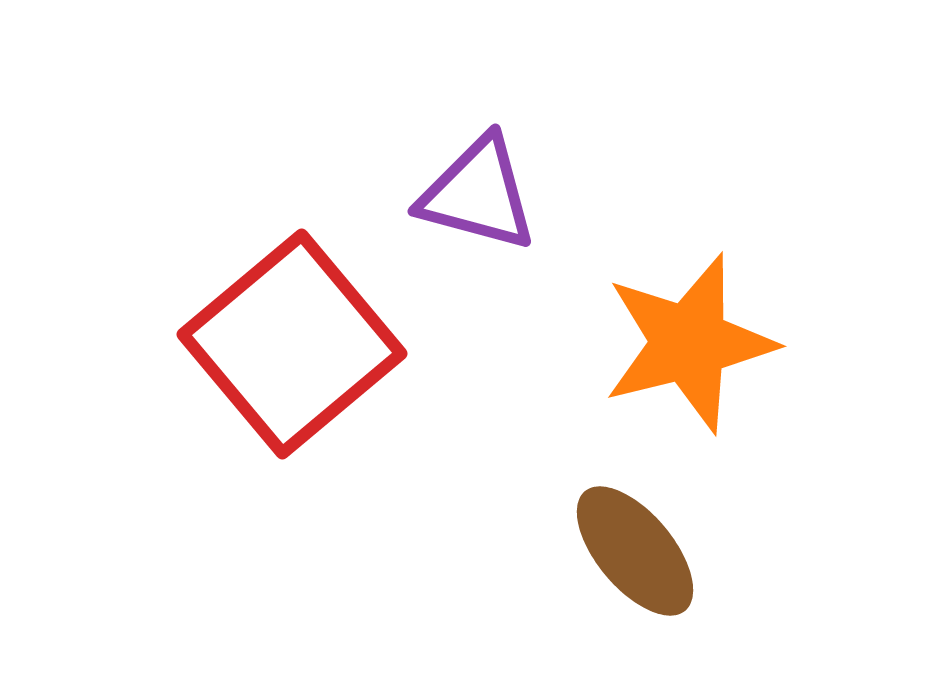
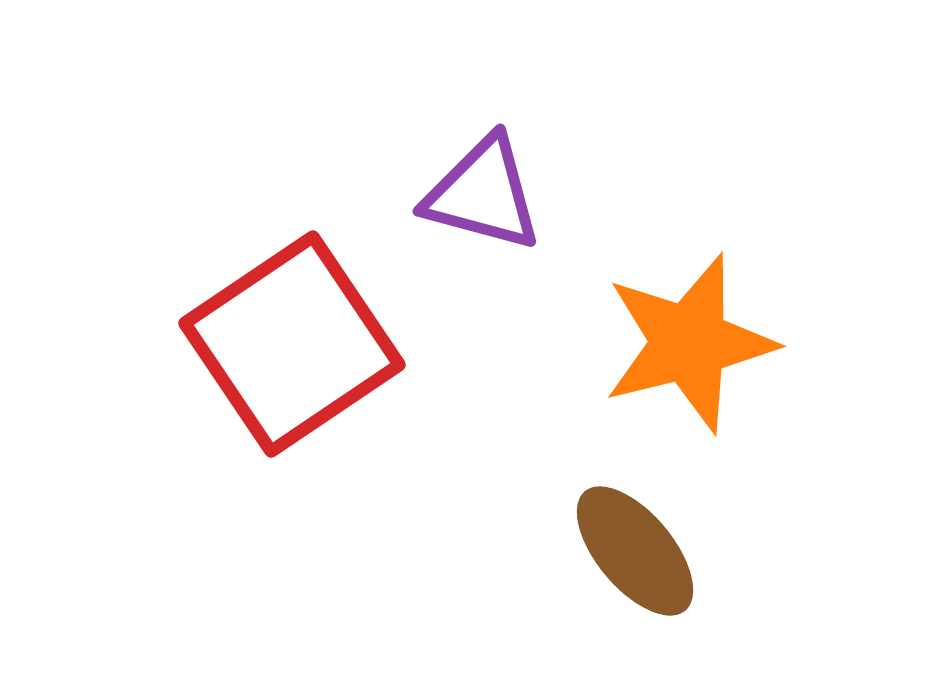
purple triangle: moved 5 px right
red square: rotated 6 degrees clockwise
